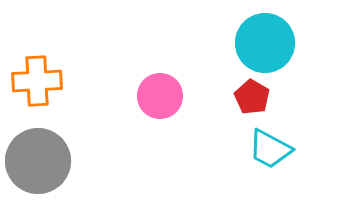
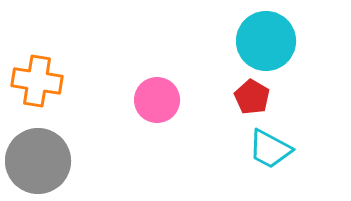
cyan circle: moved 1 px right, 2 px up
orange cross: rotated 12 degrees clockwise
pink circle: moved 3 px left, 4 px down
